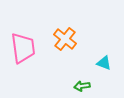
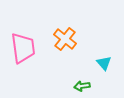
cyan triangle: rotated 28 degrees clockwise
